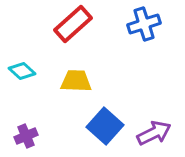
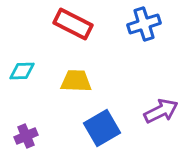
red rectangle: rotated 69 degrees clockwise
cyan diamond: rotated 44 degrees counterclockwise
blue square: moved 3 px left, 2 px down; rotated 18 degrees clockwise
purple arrow: moved 7 px right, 22 px up
